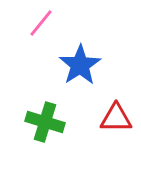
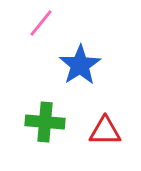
red triangle: moved 11 px left, 13 px down
green cross: rotated 12 degrees counterclockwise
